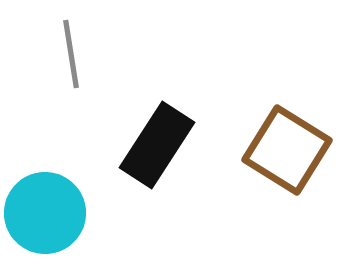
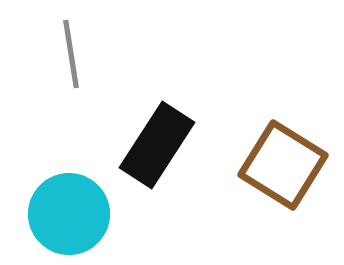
brown square: moved 4 px left, 15 px down
cyan circle: moved 24 px right, 1 px down
